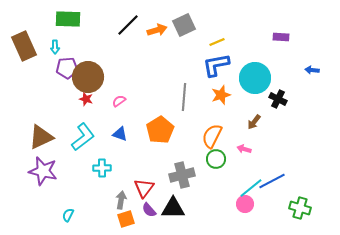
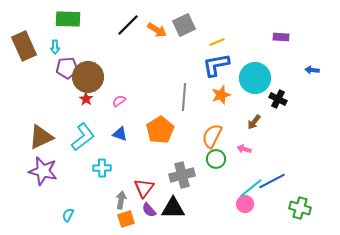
orange arrow: rotated 48 degrees clockwise
red star: rotated 16 degrees clockwise
